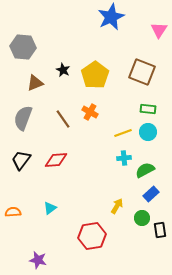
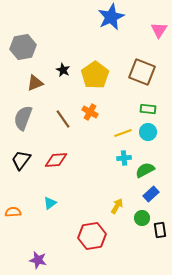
gray hexagon: rotated 15 degrees counterclockwise
cyan triangle: moved 5 px up
